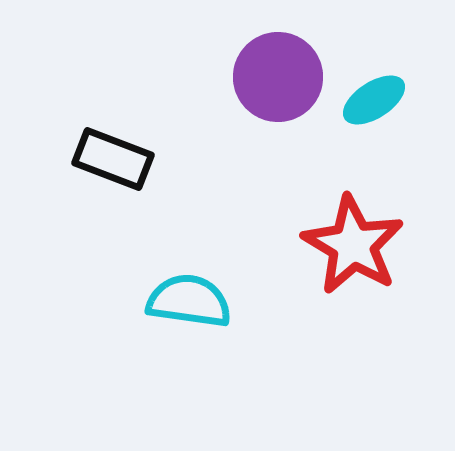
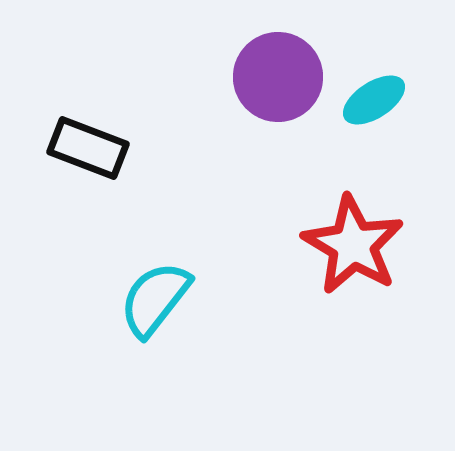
black rectangle: moved 25 px left, 11 px up
cyan semicircle: moved 34 px left, 2 px up; rotated 60 degrees counterclockwise
